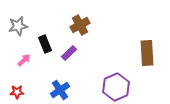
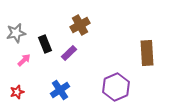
gray star: moved 2 px left, 7 px down
red star: rotated 16 degrees counterclockwise
